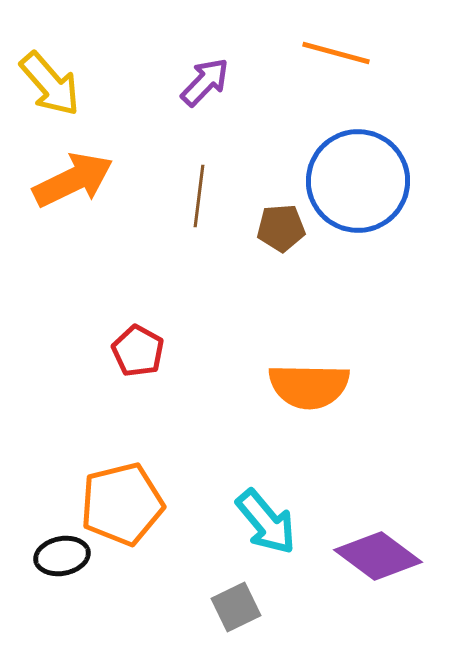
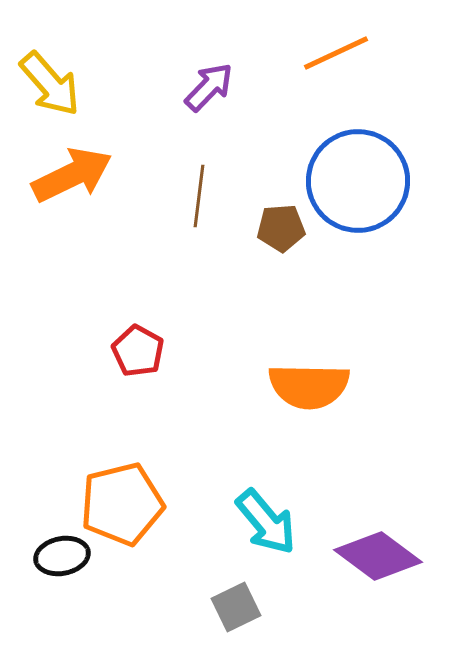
orange line: rotated 40 degrees counterclockwise
purple arrow: moved 4 px right, 5 px down
orange arrow: moved 1 px left, 5 px up
